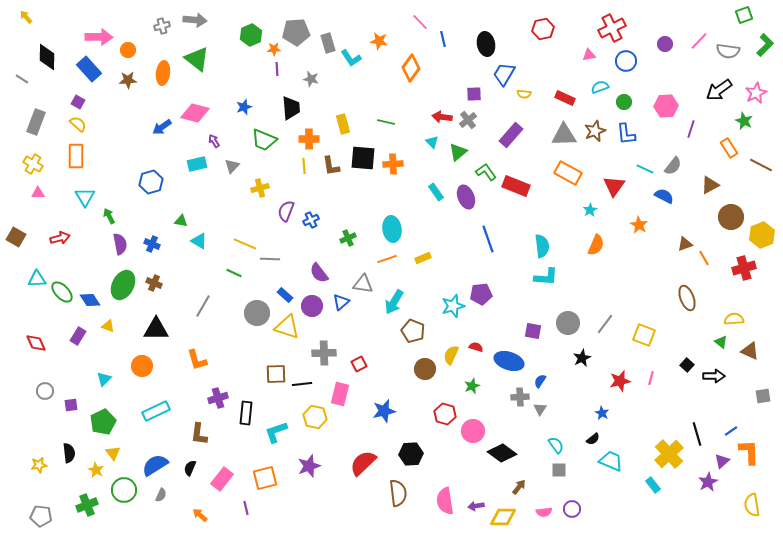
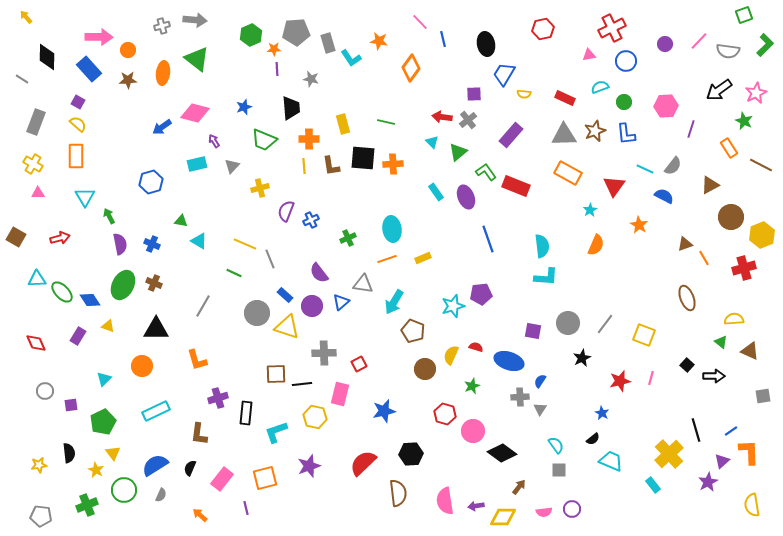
gray line at (270, 259): rotated 66 degrees clockwise
black line at (697, 434): moved 1 px left, 4 px up
